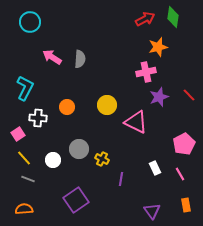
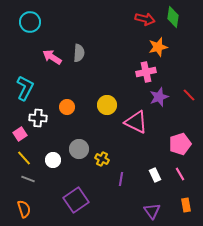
red arrow: rotated 42 degrees clockwise
gray semicircle: moved 1 px left, 6 px up
pink square: moved 2 px right
pink pentagon: moved 4 px left; rotated 10 degrees clockwise
white rectangle: moved 7 px down
orange semicircle: rotated 78 degrees clockwise
